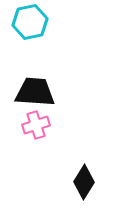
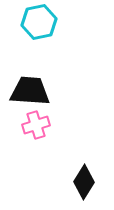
cyan hexagon: moved 9 px right
black trapezoid: moved 5 px left, 1 px up
